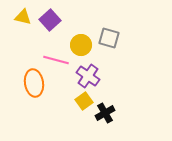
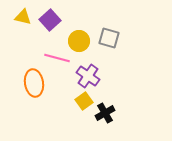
yellow circle: moved 2 px left, 4 px up
pink line: moved 1 px right, 2 px up
